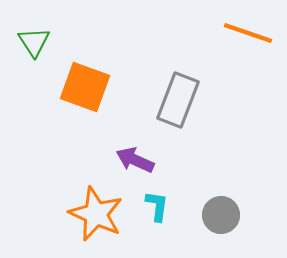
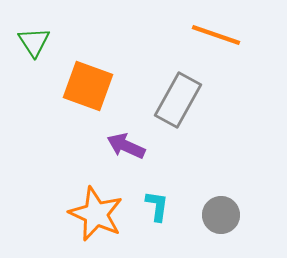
orange line: moved 32 px left, 2 px down
orange square: moved 3 px right, 1 px up
gray rectangle: rotated 8 degrees clockwise
purple arrow: moved 9 px left, 14 px up
